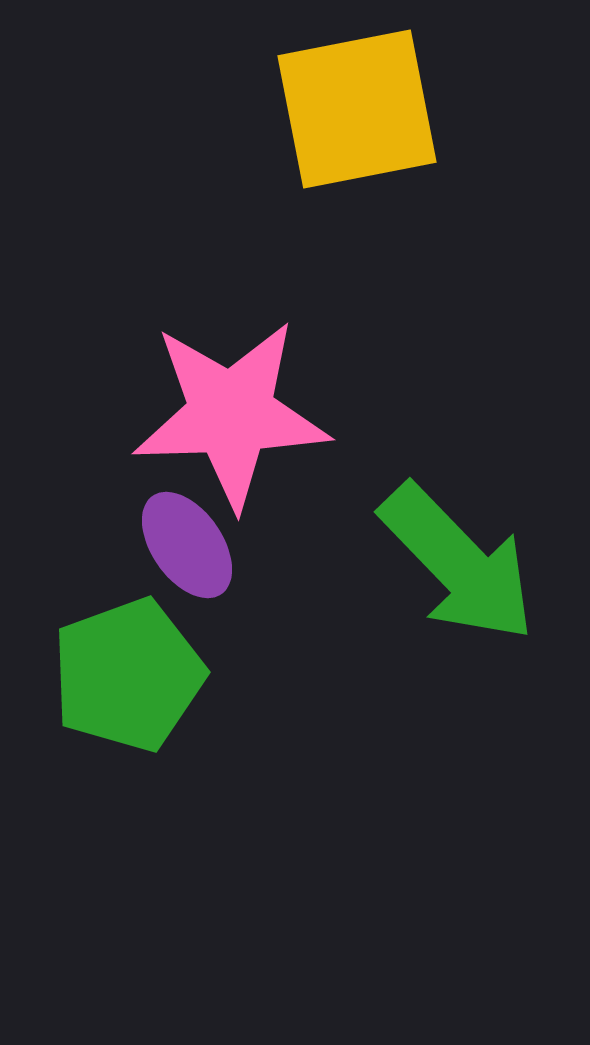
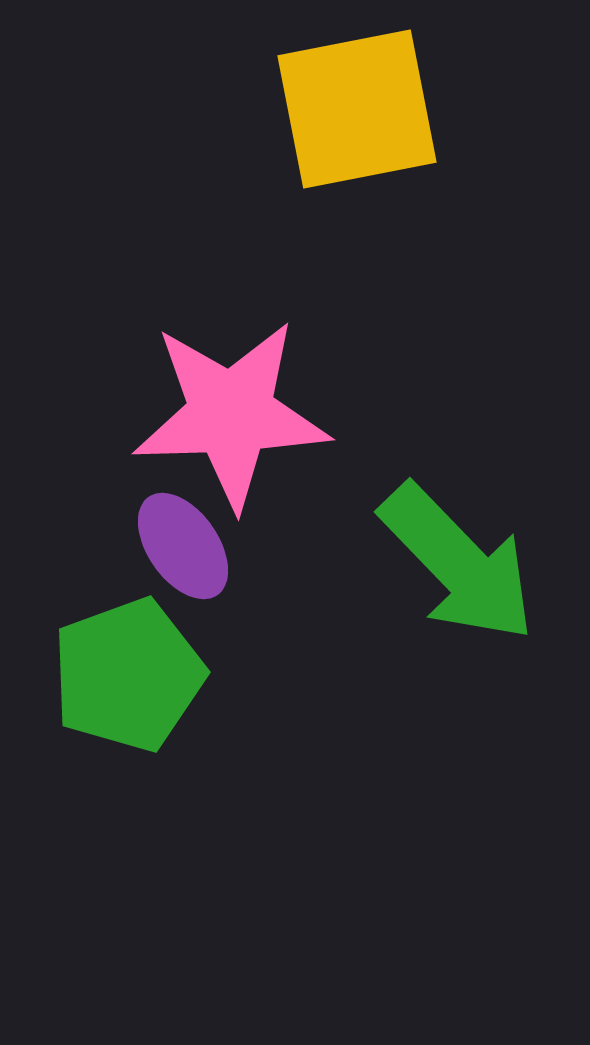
purple ellipse: moved 4 px left, 1 px down
